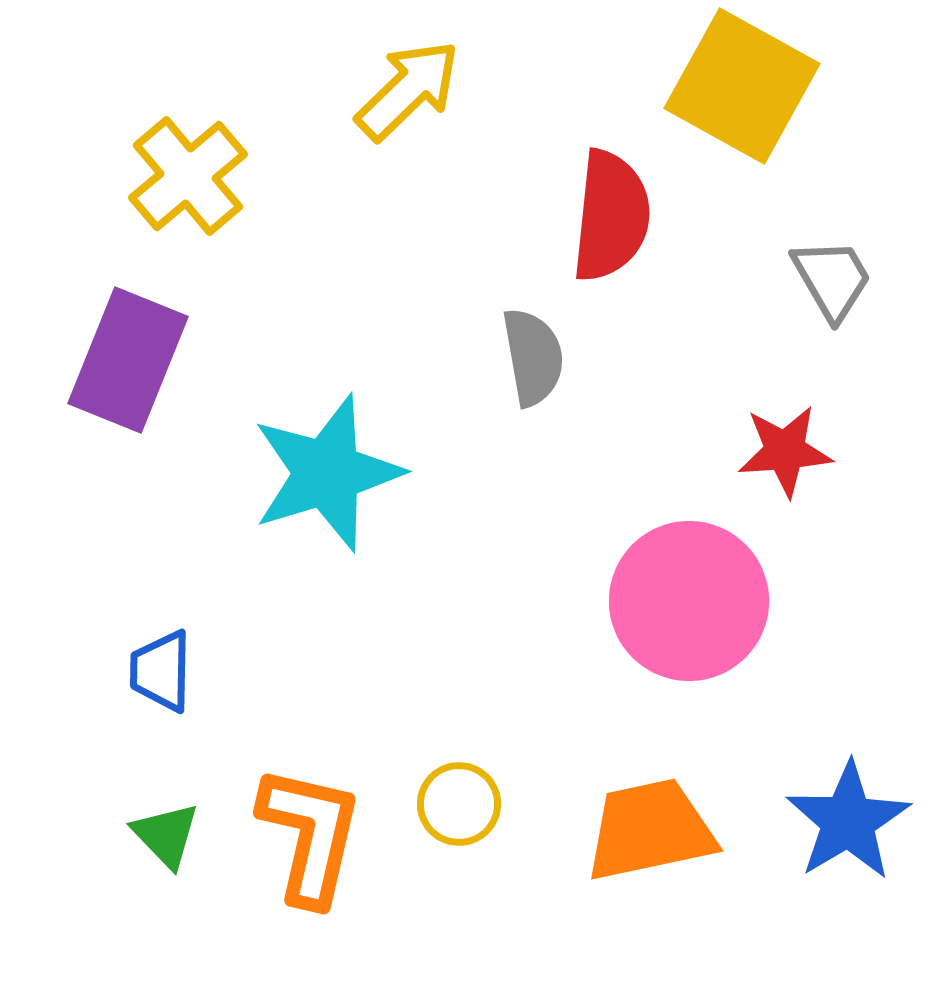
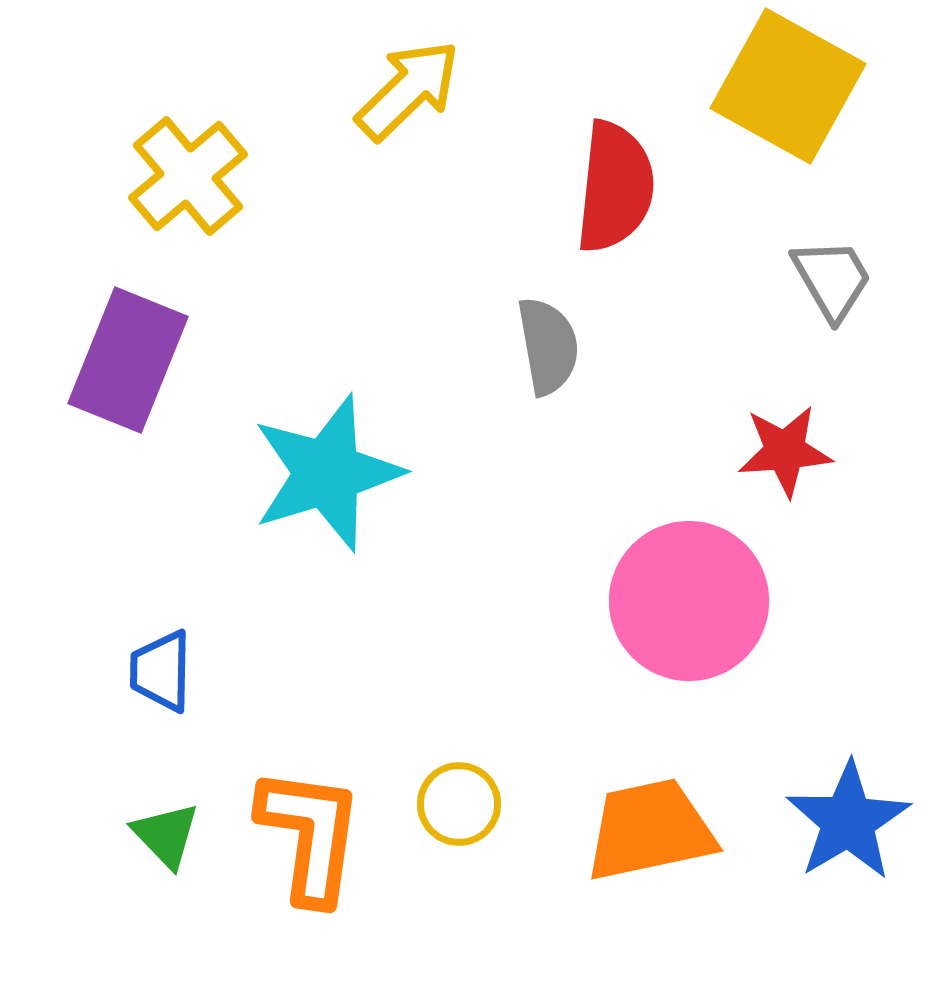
yellow square: moved 46 px right
red semicircle: moved 4 px right, 29 px up
gray semicircle: moved 15 px right, 11 px up
orange L-shape: rotated 5 degrees counterclockwise
